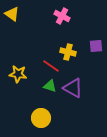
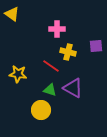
pink cross: moved 5 px left, 13 px down; rotated 28 degrees counterclockwise
green triangle: moved 4 px down
yellow circle: moved 8 px up
